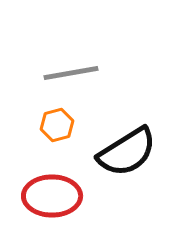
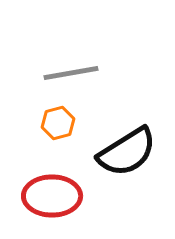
orange hexagon: moved 1 px right, 2 px up
